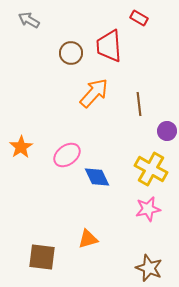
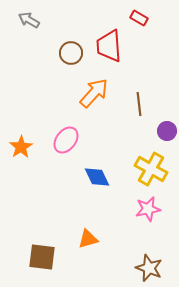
pink ellipse: moved 1 px left, 15 px up; rotated 16 degrees counterclockwise
